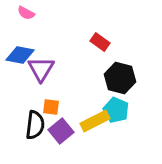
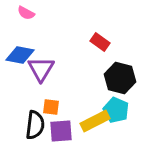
purple square: rotated 35 degrees clockwise
